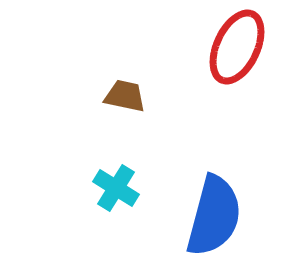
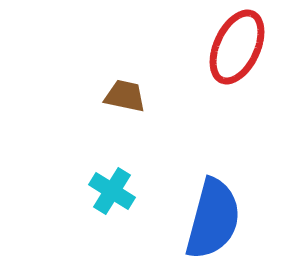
cyan cross: moved 4 px left, 3 px down
blue semicircle: moved 1 px left, 3 px down
